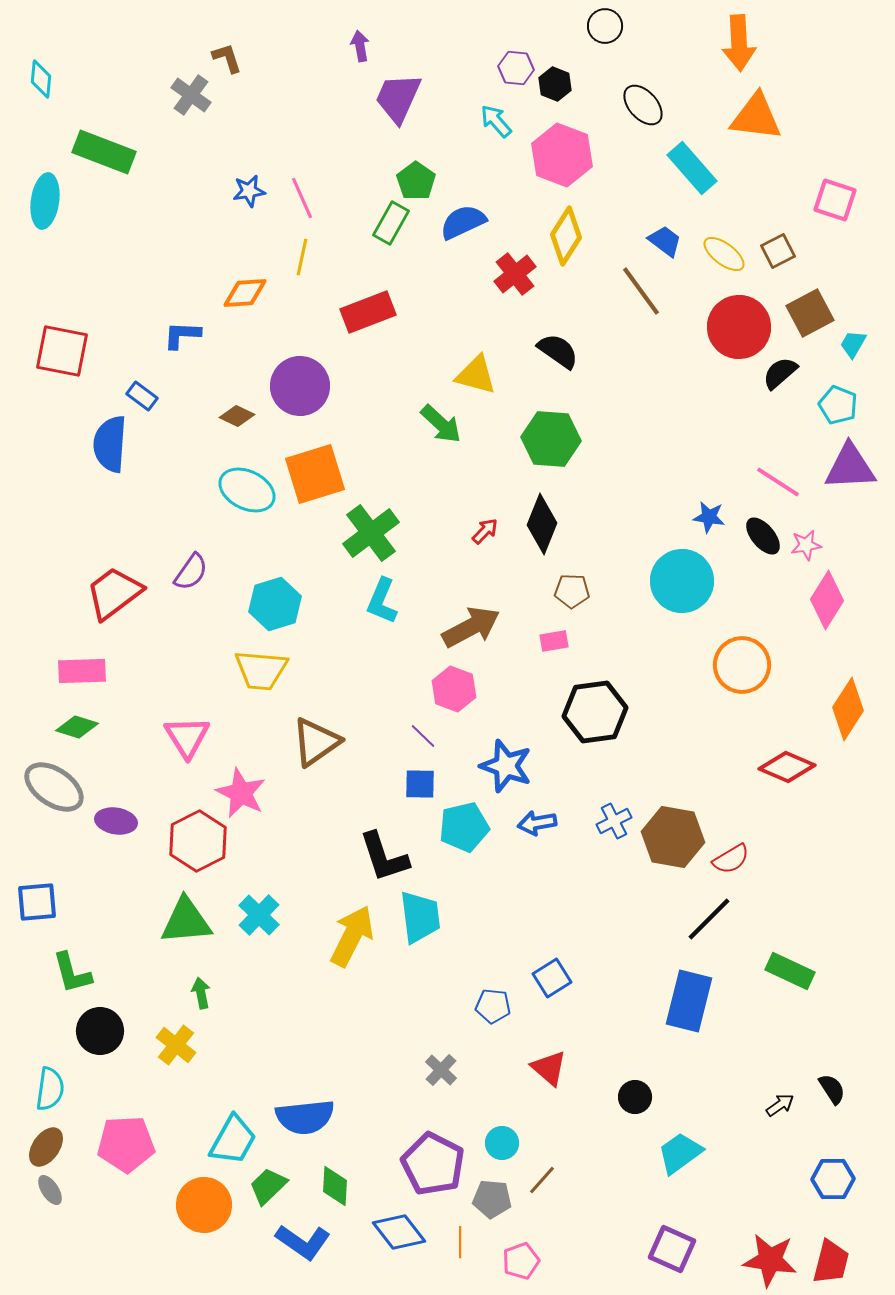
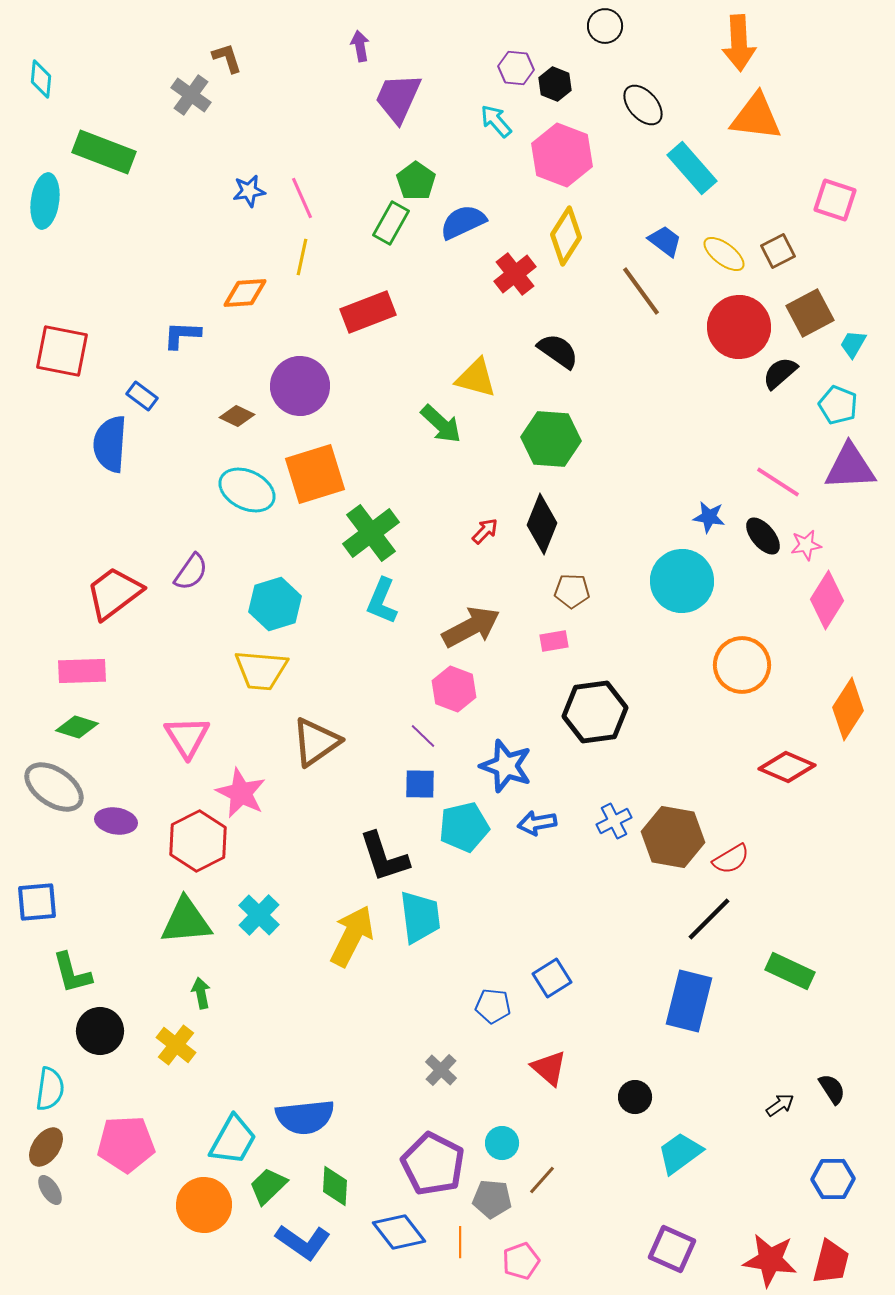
yellow triangle at (476, 375): moved 3 px down
